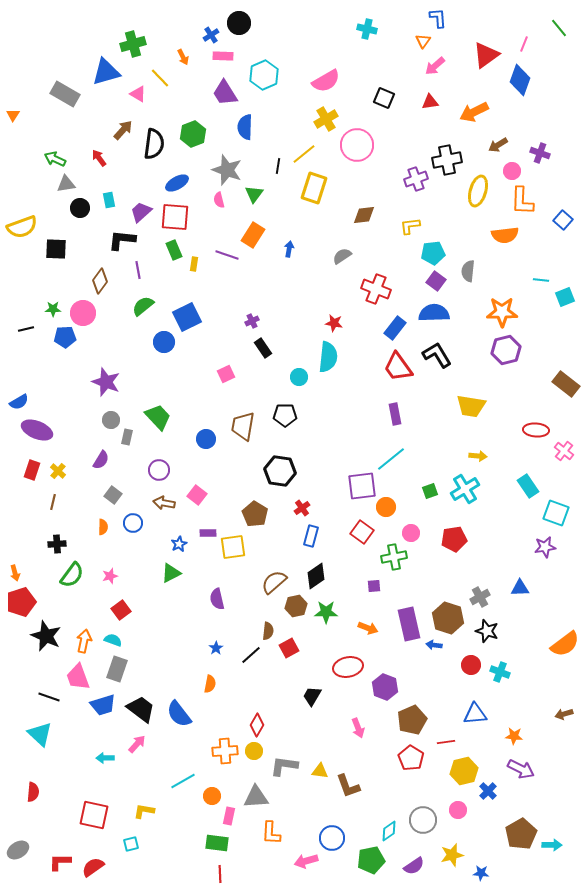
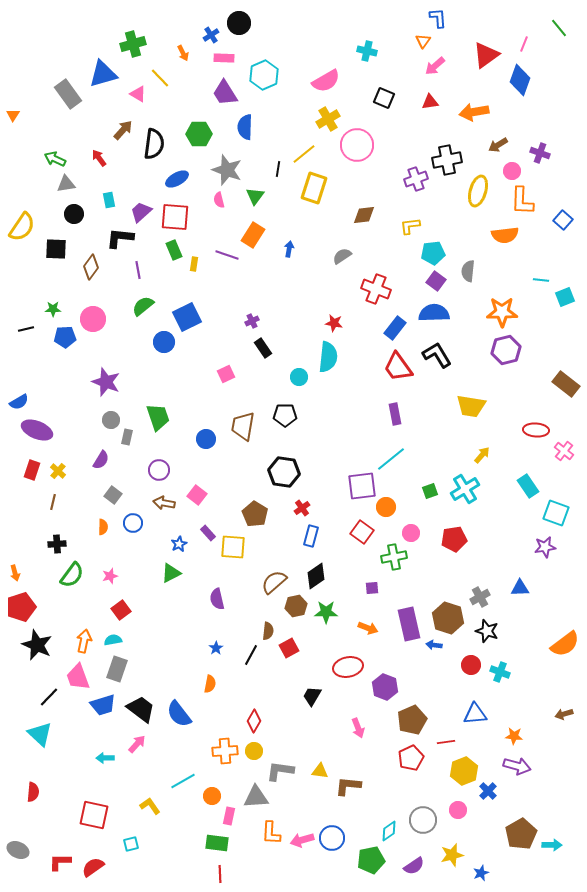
cyan cross at (367, 29): moved 22 px down
pink rectangle at (223, 56): moved 1 px right, 2 px down
orange arrow at (183, 57): moved 4 px up
blue triangle at (106, 72): moved 3 px left, 2 px down
gray rectangle at (65, 94): moved 3 px right; rotated 24 degrees clockwise
orange arrow at (474, 112): rotated 16 degrees clockwise
yellow cross at (326, 119): moved 2 px right
green hexagon at (193, 134): moved 6 px right; rotated 20 degrees clockwise
black line at (278, 166): moved 3 px down
blue ellipse at (177, 183): moved 4 px up
green triangle at (254, 194): moved 1 px right, 2 px down
black circle at (80, 208): moved 6 px left, 6 px down
yellow semicircle at (22, 227): rotated 36 degrees counterclockwise
black L-shape at (122, 240): moved 2 px left, 2 px up
brown diamond at (100, 281): moved 9 px left, 14 px up
pink circle at (83, 313): moved 10 px right, 6 px down
green trapezoid at (158, 417): rotated 24 degrees clockwise
yellow arrow at (478, 456): moved 4 px right, 1 px up; rotated 54 degrees counterclockwise
black hexagon at (280, 471): moved 4 px right, 1 px down
purple rectangle at (208, 533): rotated 49 degrees clockwise
yellow square at (233, 547): rotated 12 degrees clockwise
purple square at (374, 586): moved 2 px left, 2 px down
red pentagon at (21, 602): moved 5 px down
black star at (46, 636): moved 9 px left, 9 px down
cyan semicircle at (113, 640): rotated 30 degrees counterclockwise
black line at (251, 655): rotated 20 degrees counterclockwise
black line at (49, 697): rotated 65 degrees counterclockwise
red diamond at (257, 725): moved 3 px left, 4 px up
red pentagon at (411, 758): rotated 15 degrees clockwise
gray L-shape at (284, 766): moved 4 px left, 5 px down
purple arrow at (521, 769): moved 4 px left, 3 px up; rotated 12 degrees counterclockwise
yellow hexagon at (464, 771): rotated 8 degrees counterclockwise
brown L-shape at (348, 786): rotated 116 degrees clockwise
yellow L-shape at (144, 811): moved 6 px right, 5 px up; rotated 45 degrees clockwise
gray ellipse at (18, 850): rotated 55 degrees clockwise
pink arrow at (306, 861): moved 4 px left, 21 px up
blue star at (481, 873): rotated 28 degrees counterclockwise
